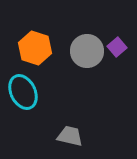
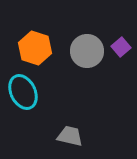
purple square: moved 4 px right
